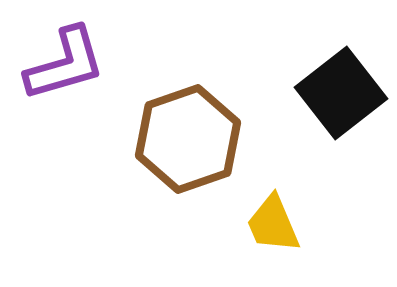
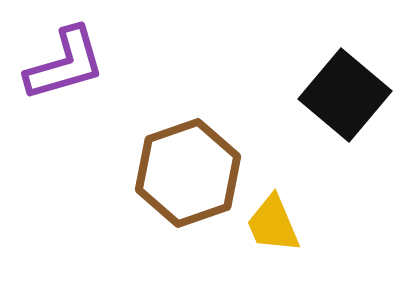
black square: moved 4 px right, 2 px down; rotated 12 degrees counterclockwise
brown hexagon: moved 34 px down
